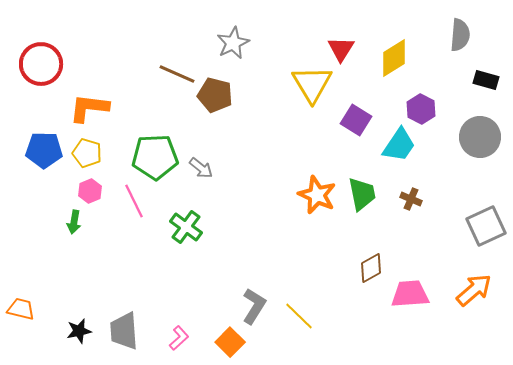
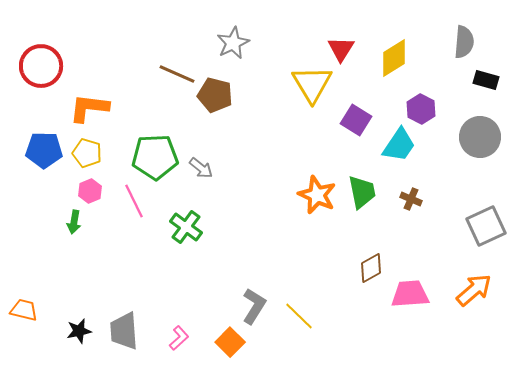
gray semicircle: moved 4 px right, 7 px down
red circle: moved 2 px down
green trapezoid: moved 2 px up
orange trapezoid: moved 3 px right, 1 px down
